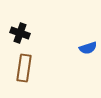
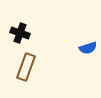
brown rectangle: moved 2 px right, 1 px up; rotated 12 degrees clockwise
